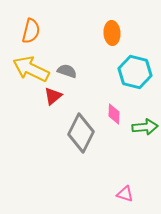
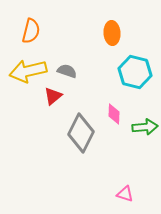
yellow arrow: moved 3 px left, 2 px down; rotated 39 degrees counterclockwise
